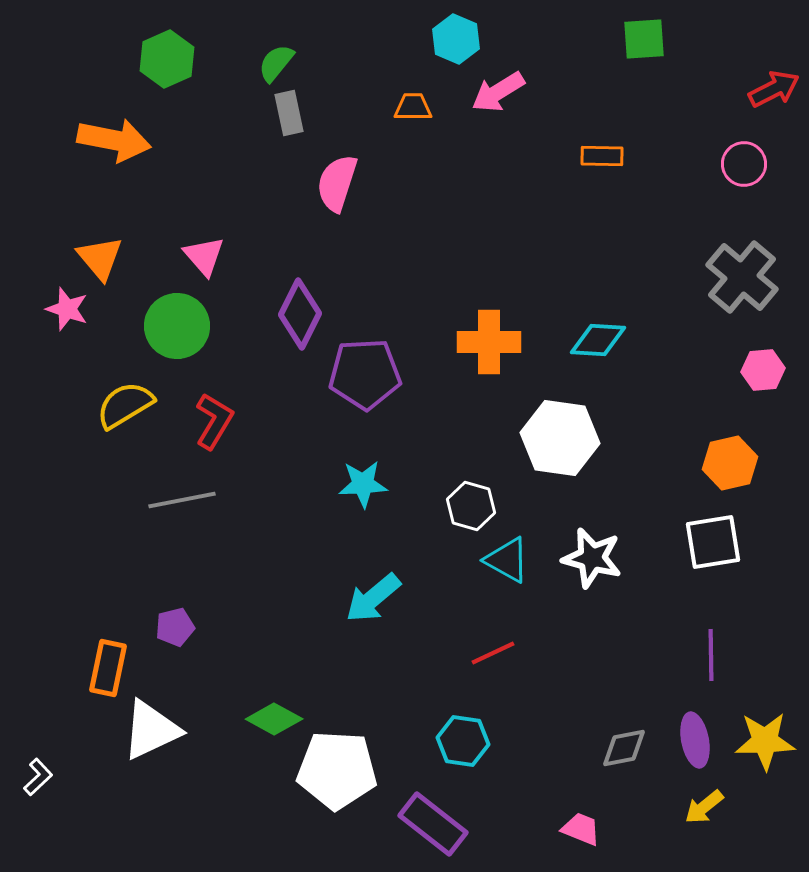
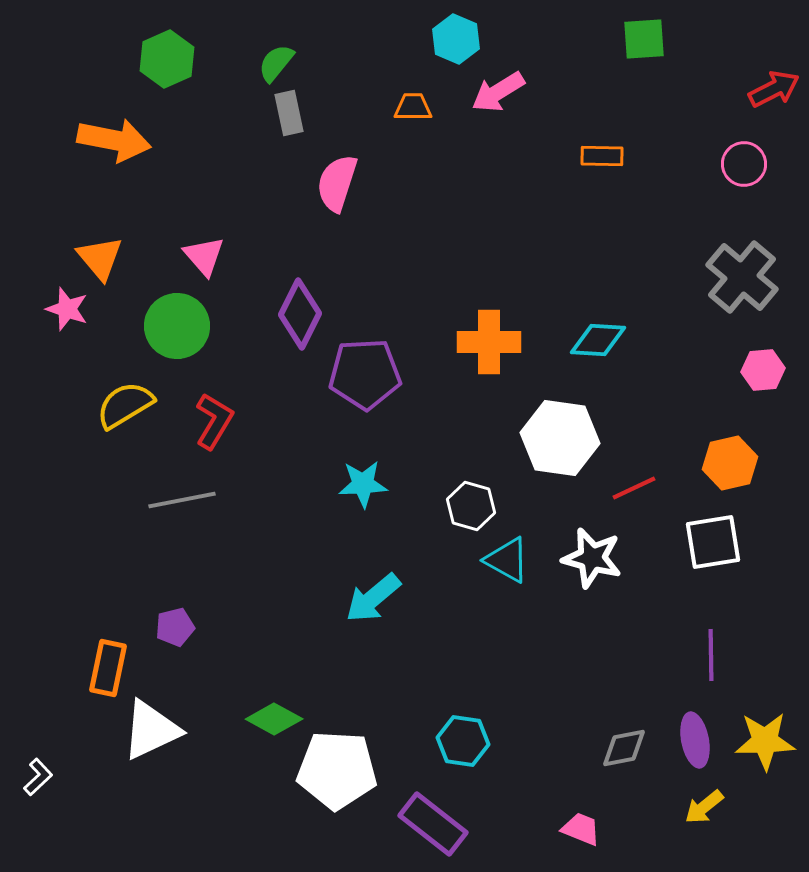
red line at (493, 653): moved 141 px right, 165 px up
